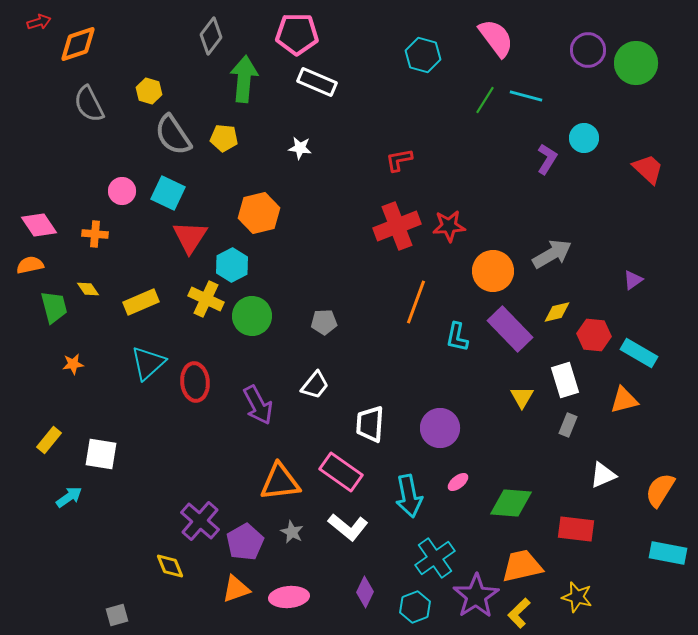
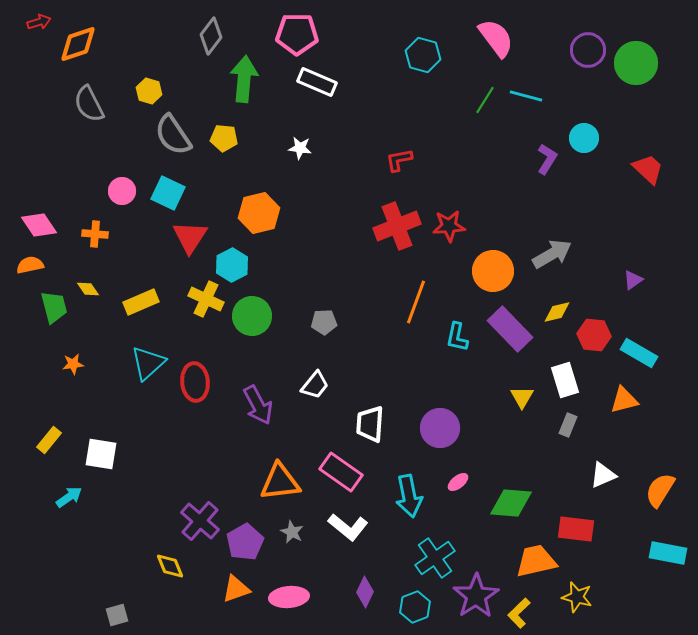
orange trapezoid at (522, 566): moved 14 px right, 5 px up
